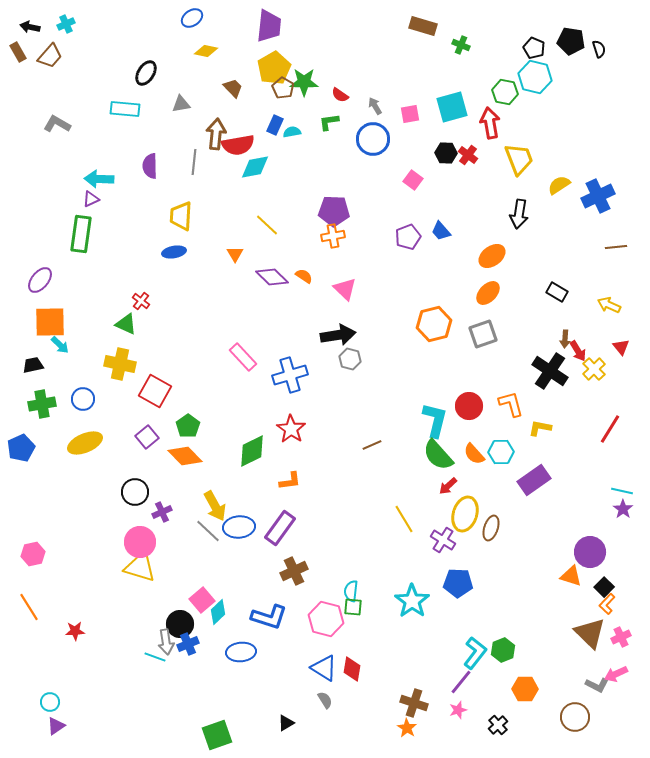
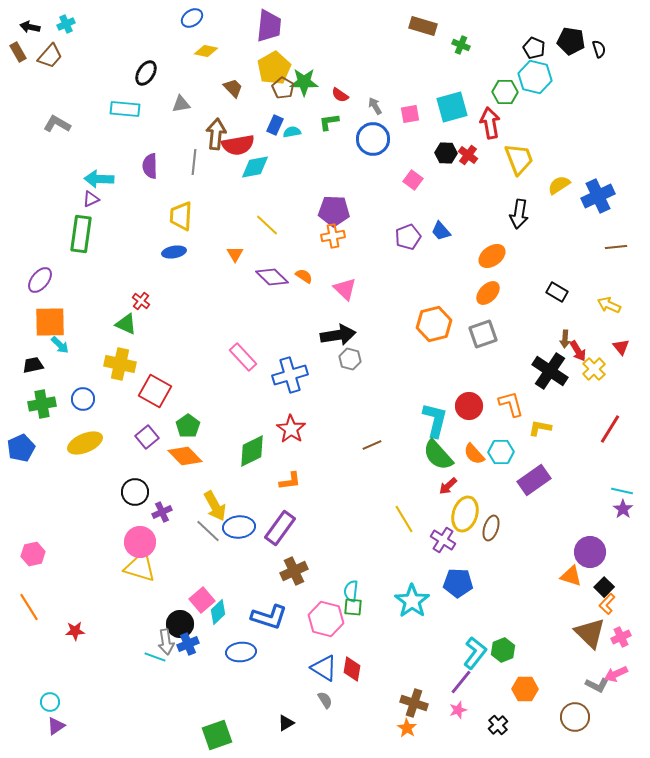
green hexagon at (505, 92): rotated 10 degrees counterclockwise
